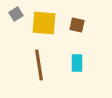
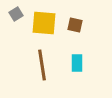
brown square: moved 2 px left
brown line: moved 3 px right
